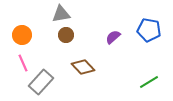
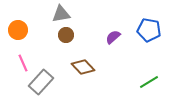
orange circle: moved 4 px left, 5 px up
